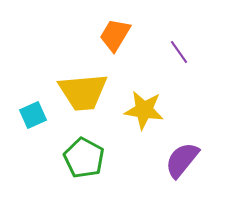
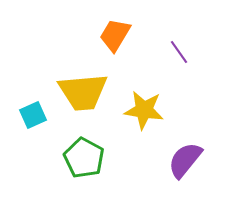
purple semicircle: moved 3 px right
